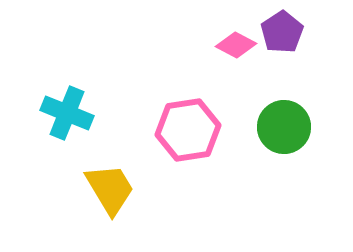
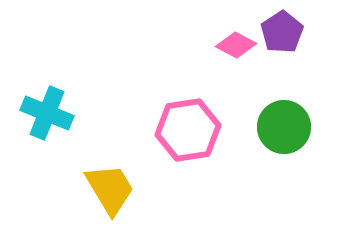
cyan cross: moved 20 px left
